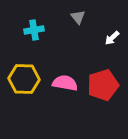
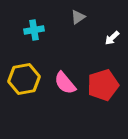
gray triangle: rotated 35 degrees clockwise
yellow hexagon: rotated 12 degrees counterclockwise
pink semicircle: rotated 140 degrees counterclockwise
